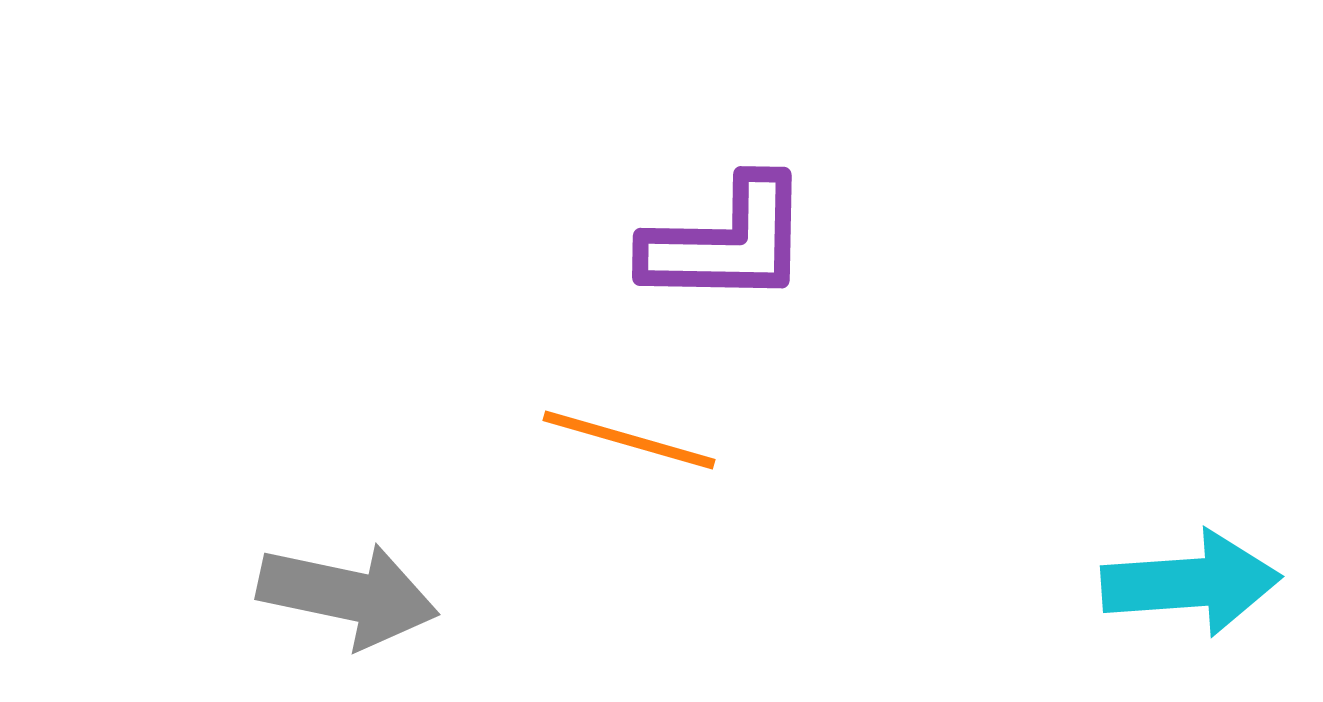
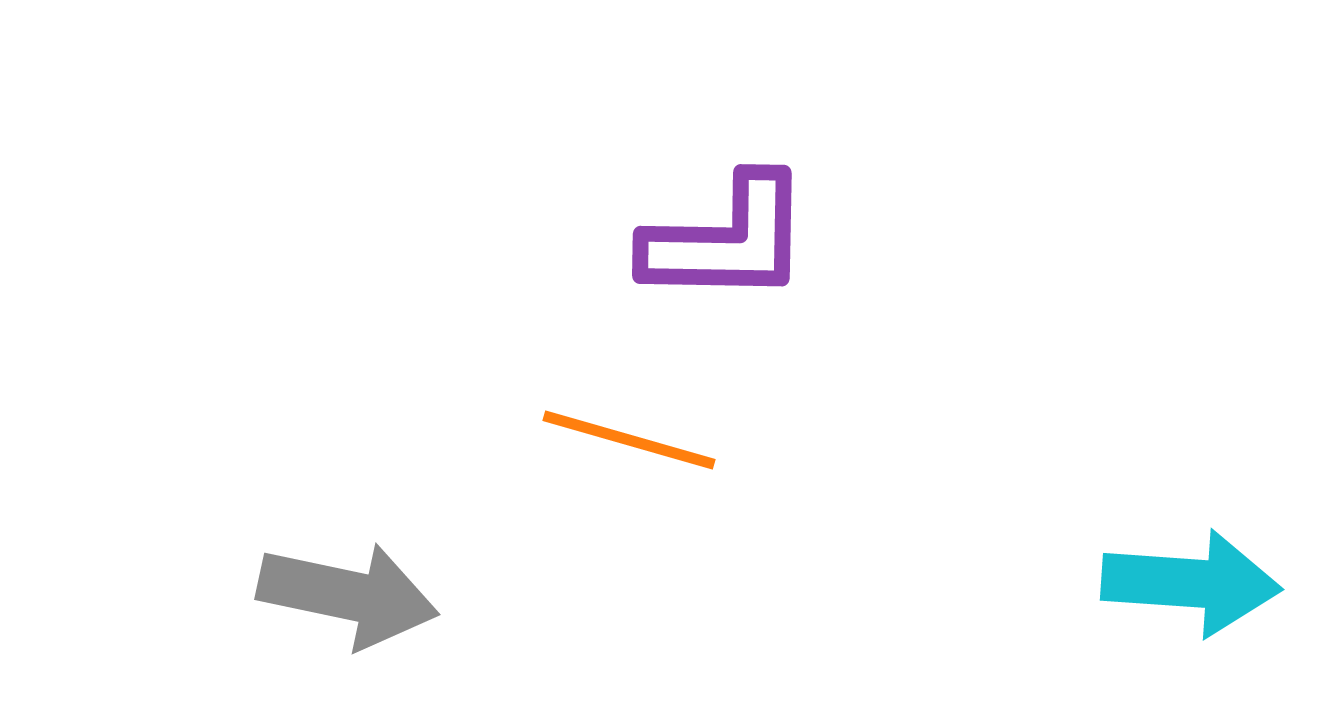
purple L-shape: moved 2 px up
cyan arrow: rotated 8 degrees clockwise
